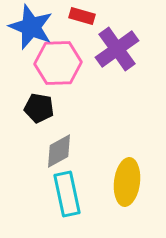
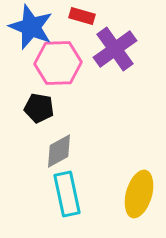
purple cross: moved 2 px left
yellow ellipse: moved 12 px right, 12 px down; rotated 9 degrees clockwise
